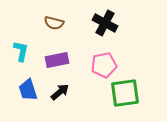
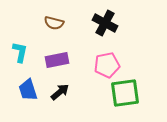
cyan L-shape: moved 1 px left, 1 px down
pink pentagon: moved 3 px right
